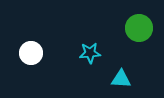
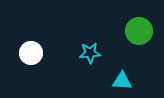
green circle: moved 3 px down
cyan triangle: moved 1 px right, 2 px down
